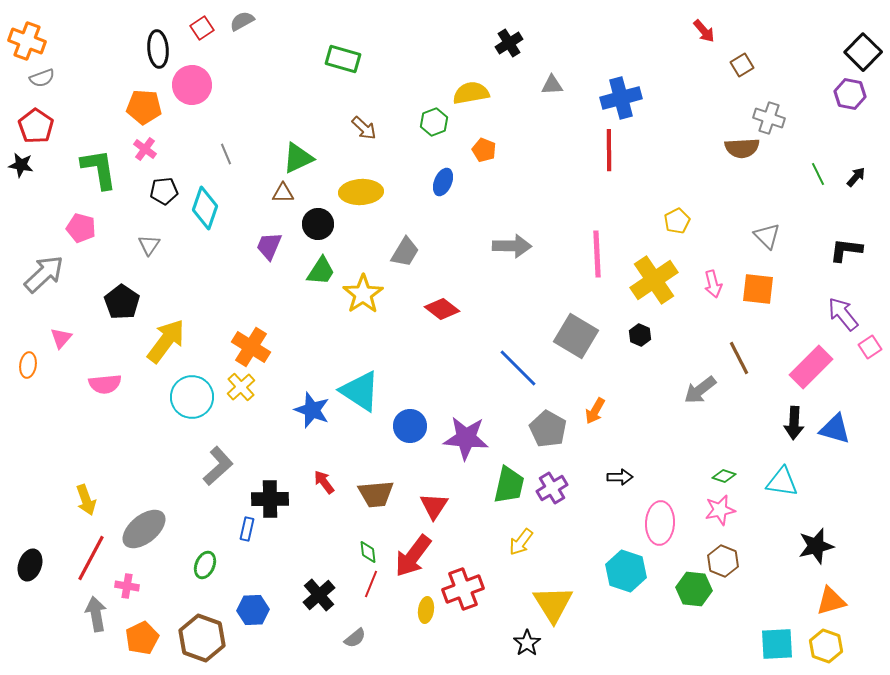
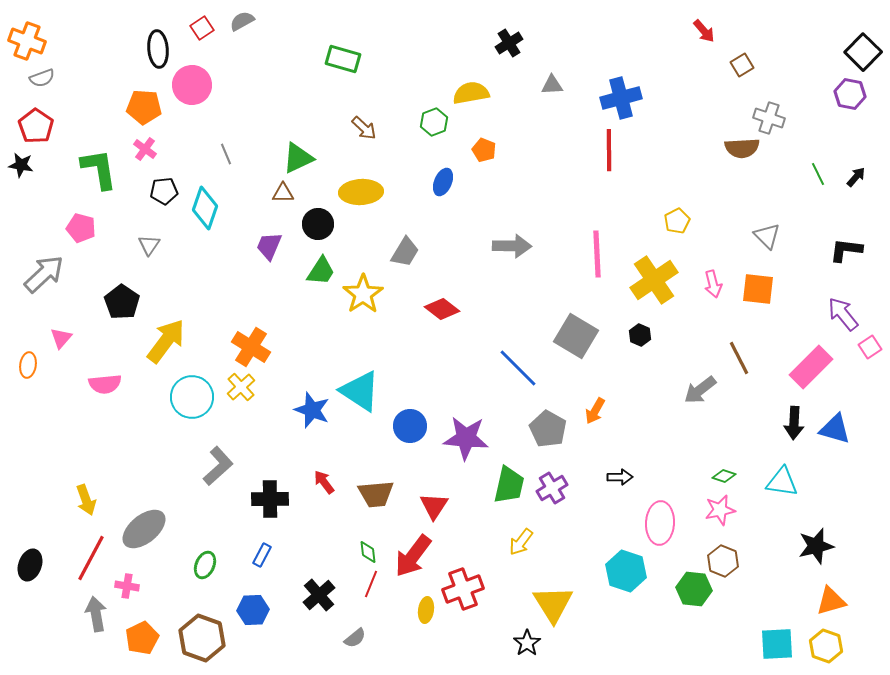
blue rectangle at (247, 529): moved 15 px right, 26 px down; rotated 15 degrees clockwise
